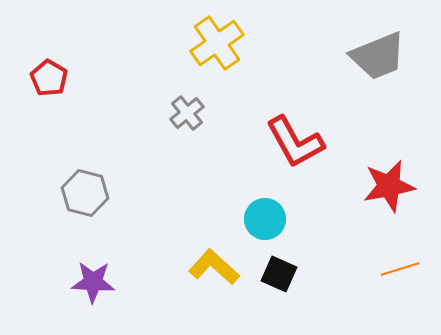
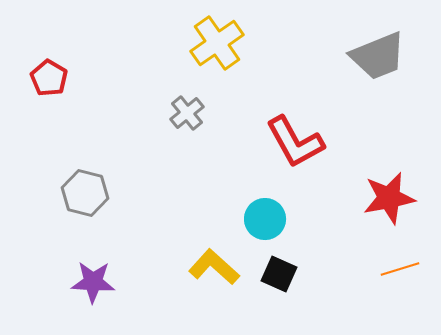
red star: moved 12 px down
